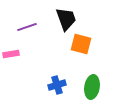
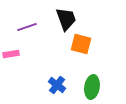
blue cross: rotated 36 degrees counterclockwise
